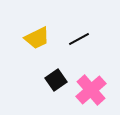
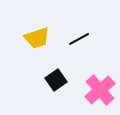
yellow trapezoid: rotated 8 degrees clockwise
pink cross: moved 9 px right
